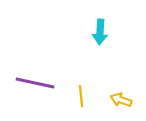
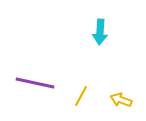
yellow line: rotated 35 degrees clockwise
